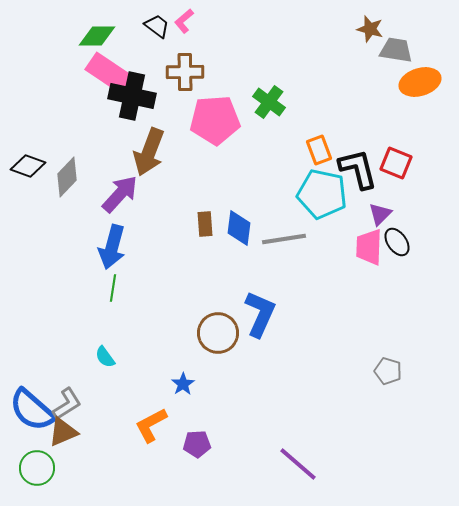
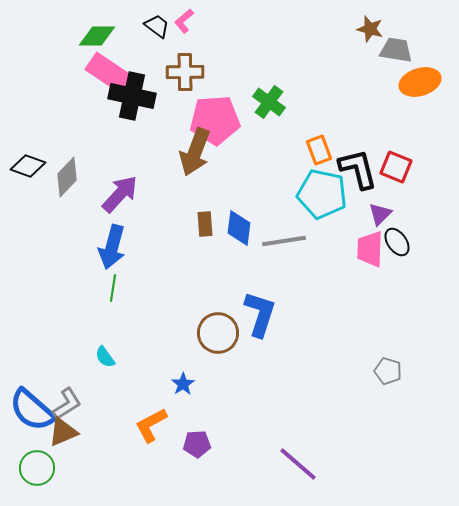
brown arrow: moved 46 px right
red square: moved 4 px down
gray line: moved 2 px down
pink trapezoid: moved 1 px right, 2 px down
blue L-shape: rotated 6 degrees counterclockwise
